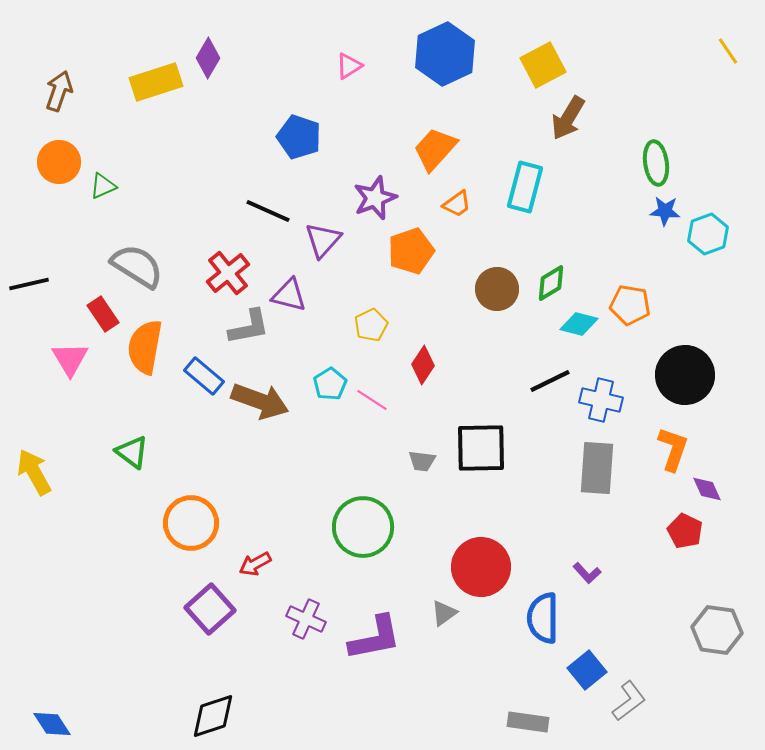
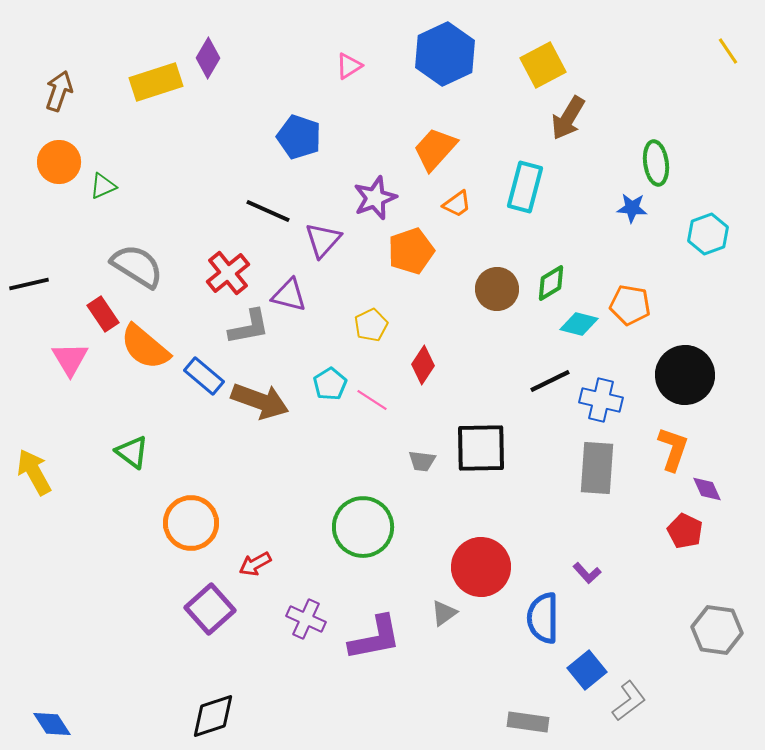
blue star at (665, 211): moved 33 px left, 3 px up
orange semicircle at (145, 347): rotated 60 degrees counterclockwise
